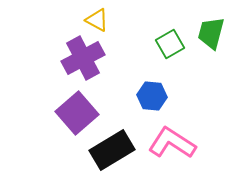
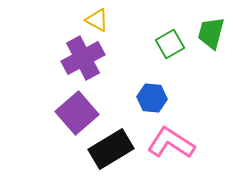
blue hexagon: moved 2 px down
pink L-shape: moved 1 px left
black rectangle: moved 1 px left, 1 px up
